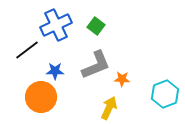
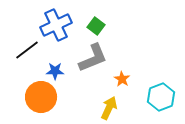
gray L-shape: moved 3 px left, 7 px up
orange star: rotated 28 degrees clockwise
cyan hexagon: moved 4 px left, 3 px down
